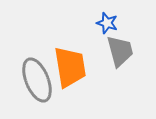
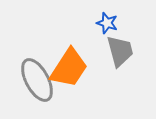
orange trapezoid: moved 1 px left, 1 px down; rotated 42 degrees clockwise
gray ellipse: rotated 6 degrees counterclockwise
